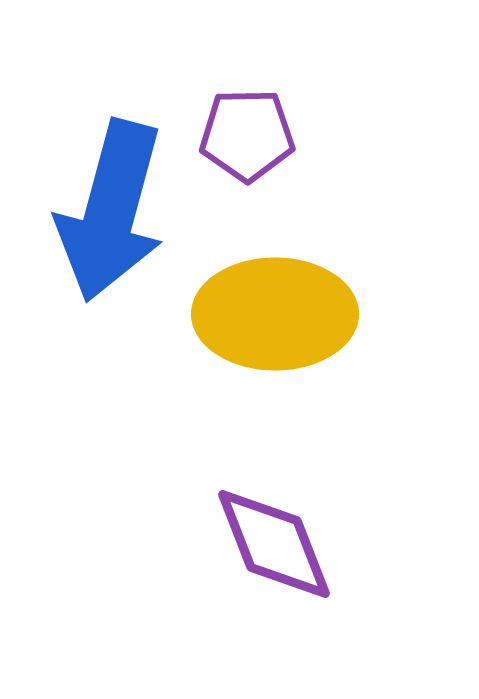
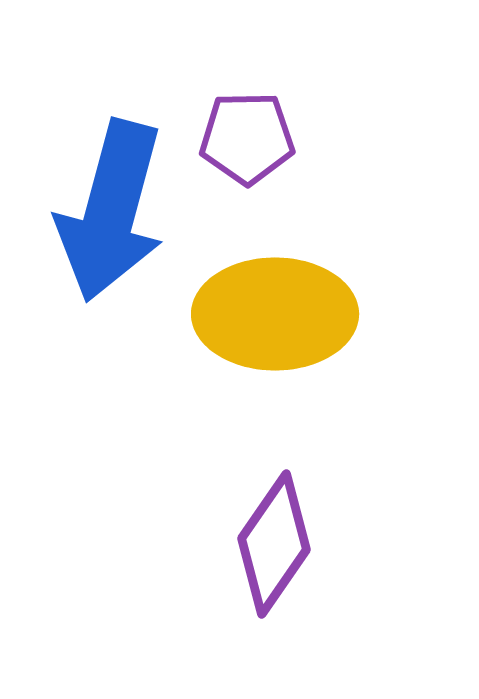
purple pentagon: moved 3 px down
purple diamond: rotated 56 degrees clockwise
